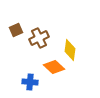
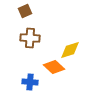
brown square: moved 9 px right, 19 px up
brown cross: moved 9 px left; rotated 30 degrees clockwise
yellow diamond: rotated 65 degrees clockwise
